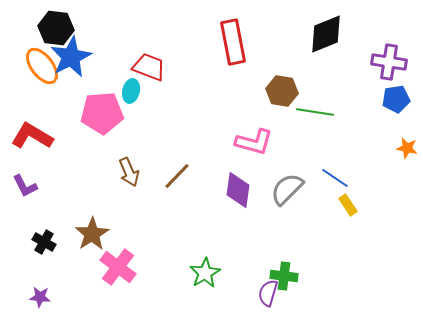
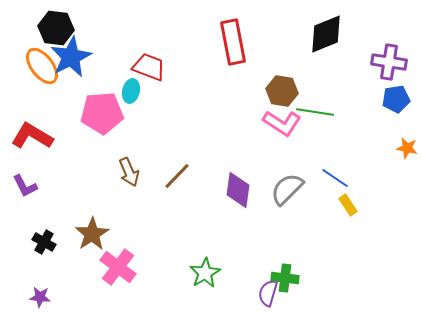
pink L-shape: moved 28 px right, 19 px up; rotated 18 degrees clockwise
green cross: moved 1 px right, 2 px down
